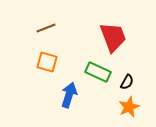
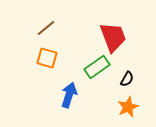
brown line: rotated 18 degrees counterclockwise
orange square: moved 4 px up
green rectangle: moved 1 px left, 5 px up; rotated 60 degrees counterclockwise
black semicircle: moved 3 px up
orange star: moved 1 px left
